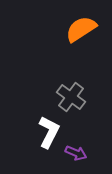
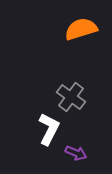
orange semicircle: rotated 16 degrees clockwise
white L-shape: moved 3 px up
